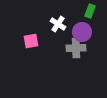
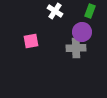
white cross: moved 3 px left, 13 px up
